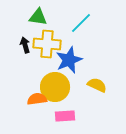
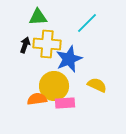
green triangle: rotated 12 degrees counterclockwise
cyan line: moved 6 px right
black arrow: rotated 35 degrees clockwise
blue star: moved 1 px up
yellow circle: moved 1 px left, 1 px up
pink rectangle: moved 13 px up
